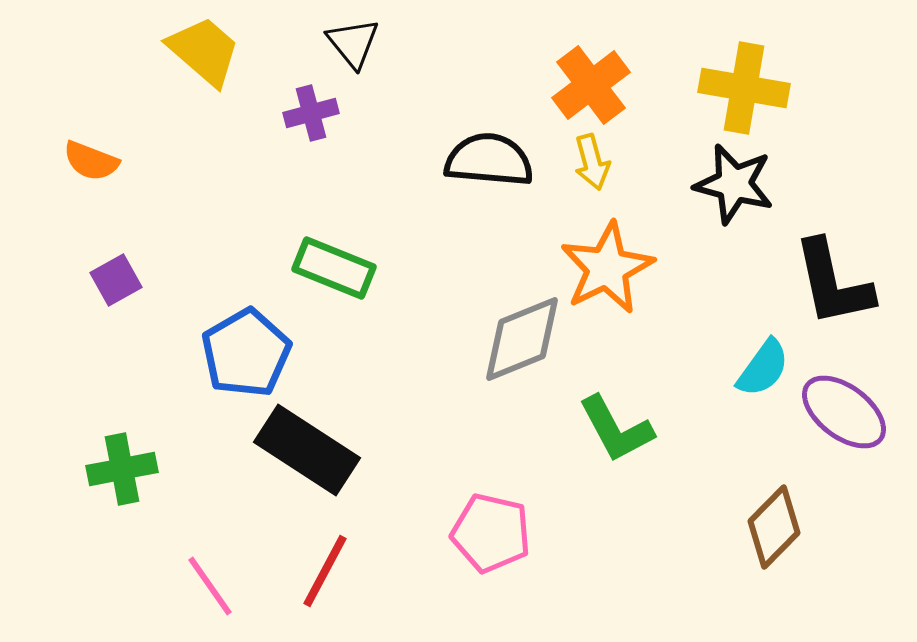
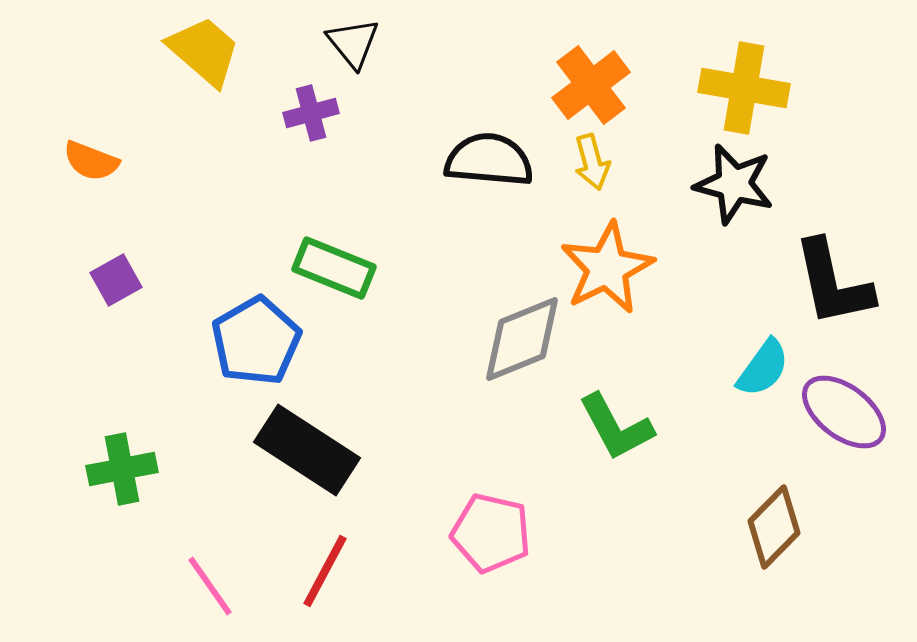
blue pentagon: moved 10 px right, 12 px up
green L-shape: moved 2 px up
